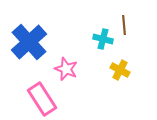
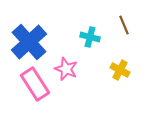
brown line: rotated 18 degrees counterclockwise
cyan cross: moved 13 px left, 2 px up
pink rectangle: moved 7 px left, 15 px up
